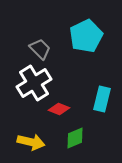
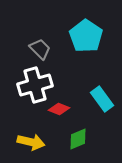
cyan pentagon: rotated 12 degrees counterclockwise
white cross: moved 1 px right, 2 px down; rotated 16 degrees clockwise
cyan rectangle: rotated 50 degrees counterclockwise
green diamond: moved 3 px right, 1 px down
